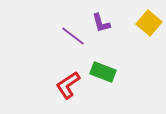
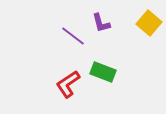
red L-shape: moved 1 px up
